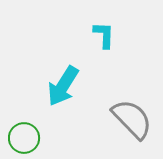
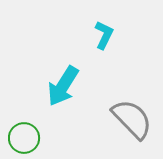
cyan L-shape: rotated 24 degrees clockwise
